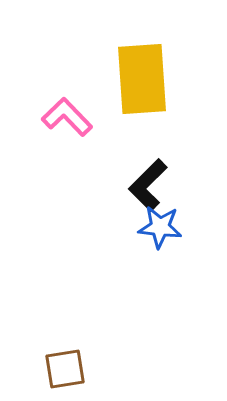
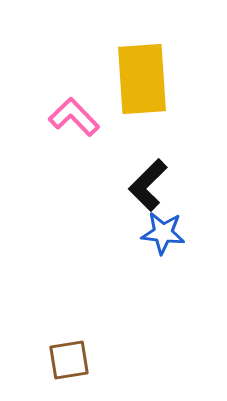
pink L-shape: moved 7 px right
blue star: moved 3 px right, 6 px down
brown square: moved 4 px right, 9 px up
